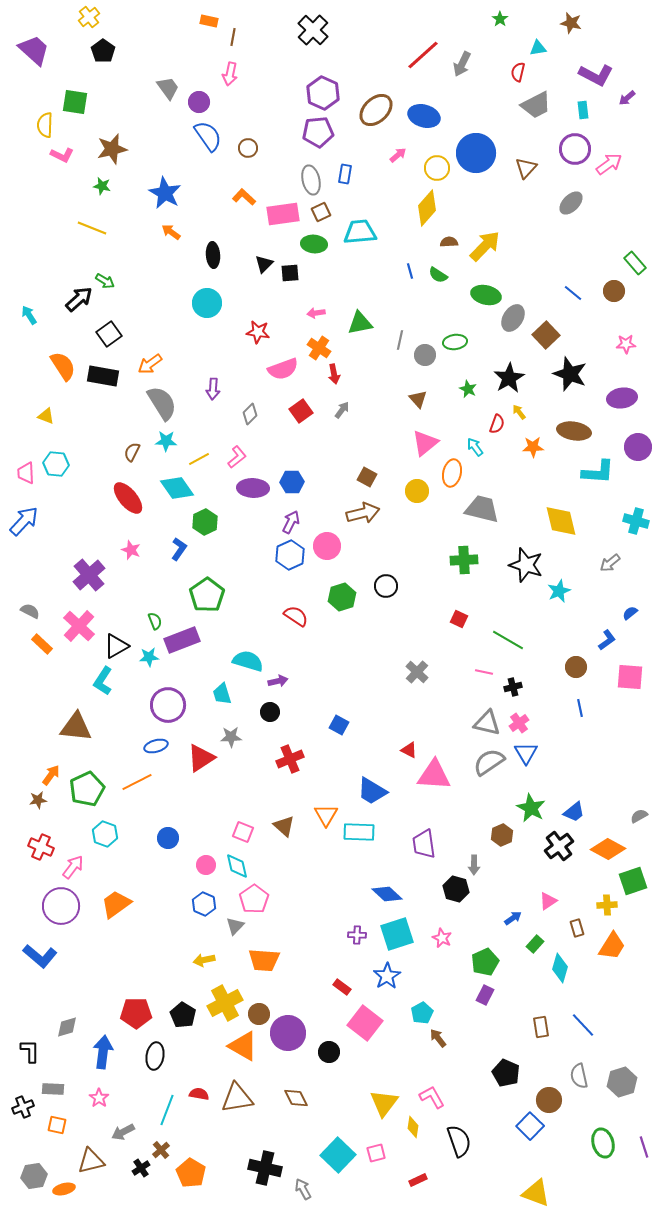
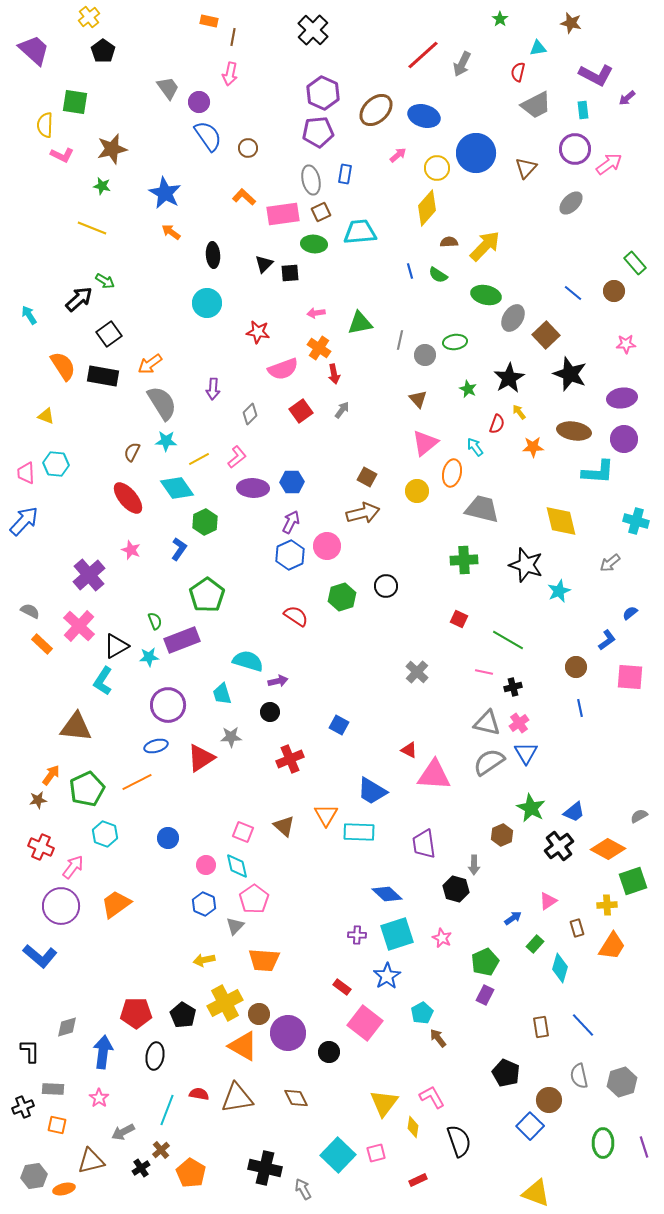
purple circle at (638, 447): moved 14 px left, 8 px up
green ellipse at (603, 1143): rotated 16 degrees clockwise
